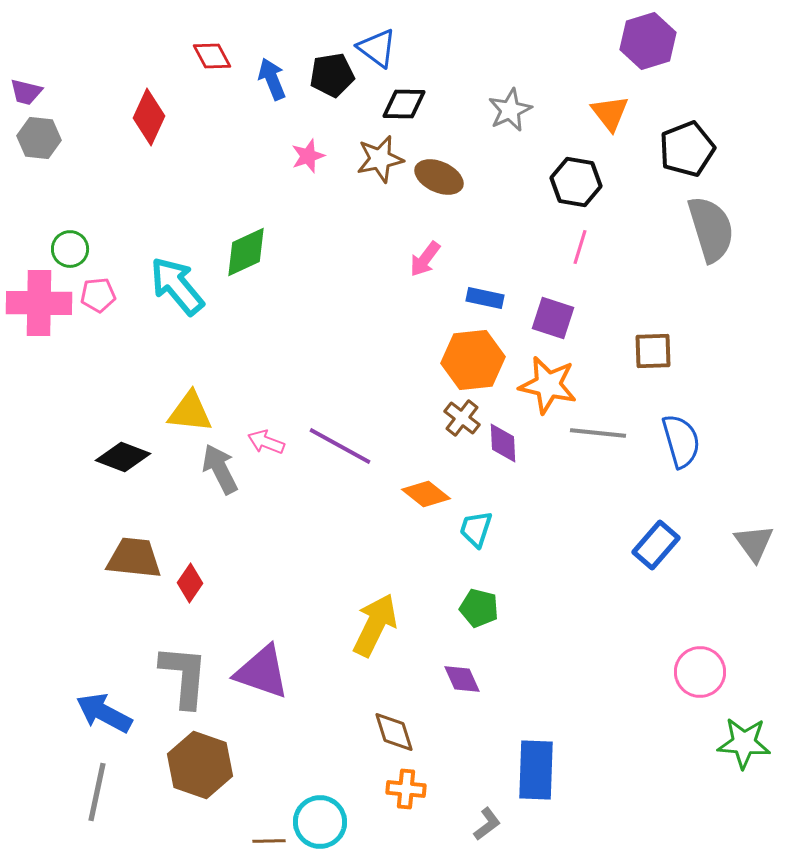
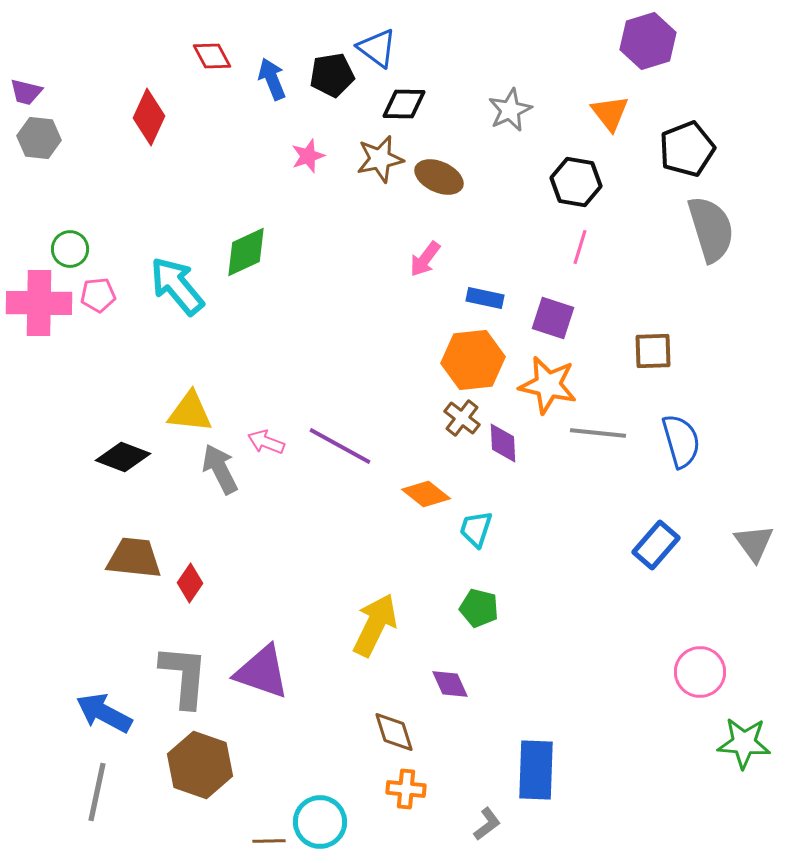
purple diamond at (462, 679): moved 12 px left, 5 px down
